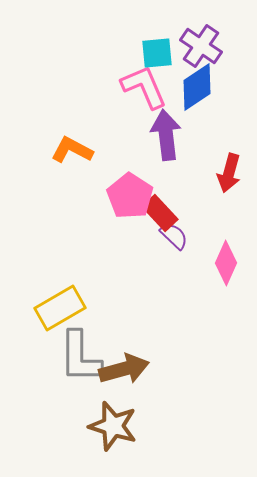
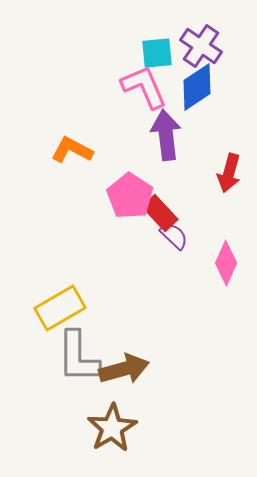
gray L-shape: moved 2 px left
brown star: moved 1 px left, 2 px down; rotated 24 degrees clockwise
